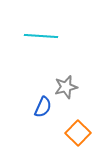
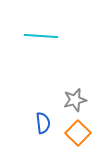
gray star: moved 9 px right, 13 px down
blue semicircle: moved 16 px down; rotated 30 degrees counterclockwise
